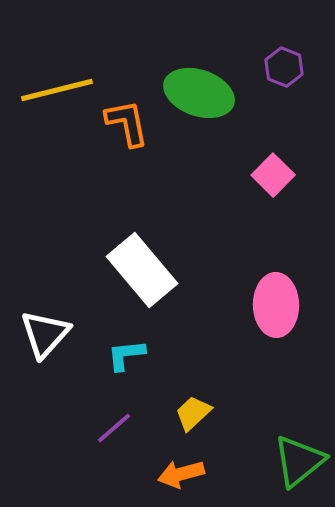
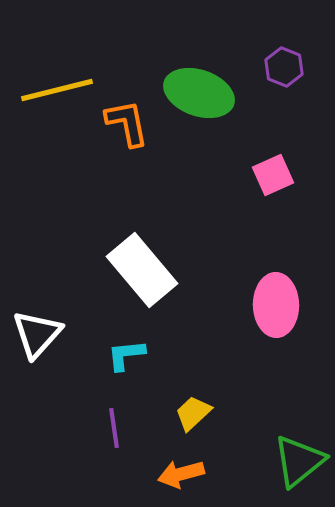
pink square: rotated 21 degrees clockwise
white triangle: moved 8 px left
purple line: rotated 57 degrees counterclockwise
